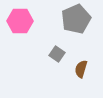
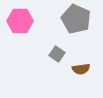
gray pentagon: rotated 24 degrees counterclockwise
brown semicircle: rotated 114 degrees counterclockwise
